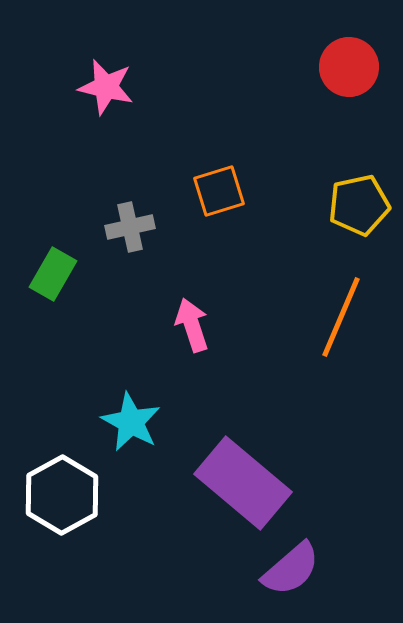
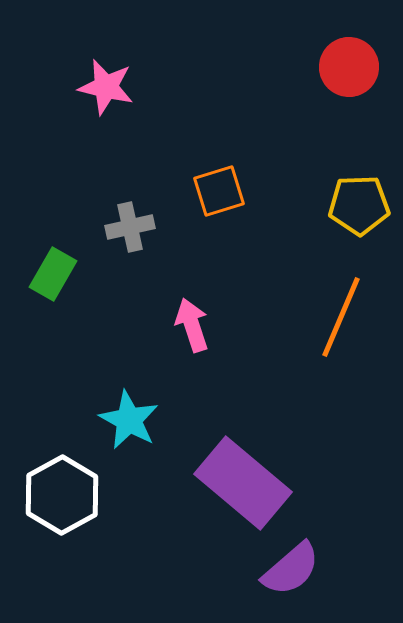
yellow pentagon: rotated 10 degrees clockwise
cyan star: moved 2 px left, 2 px up
